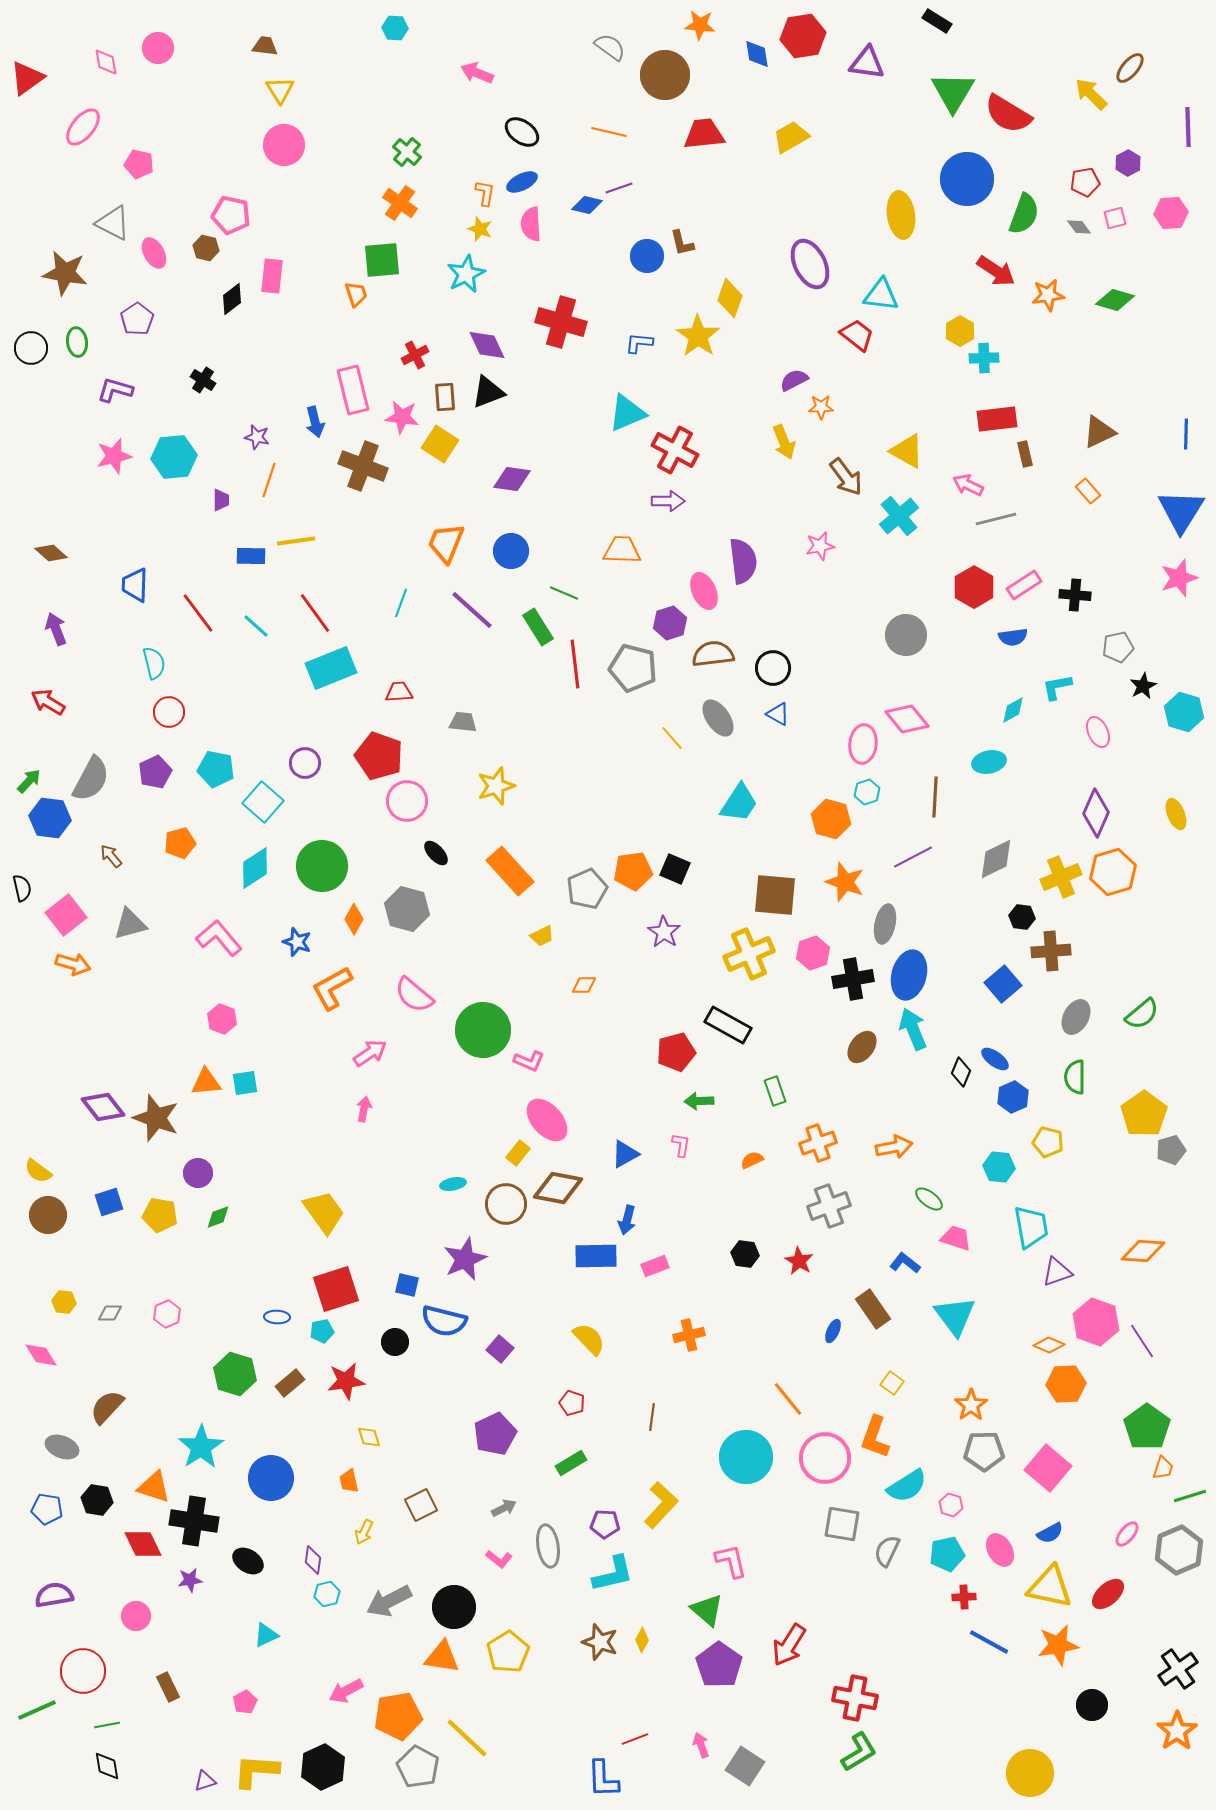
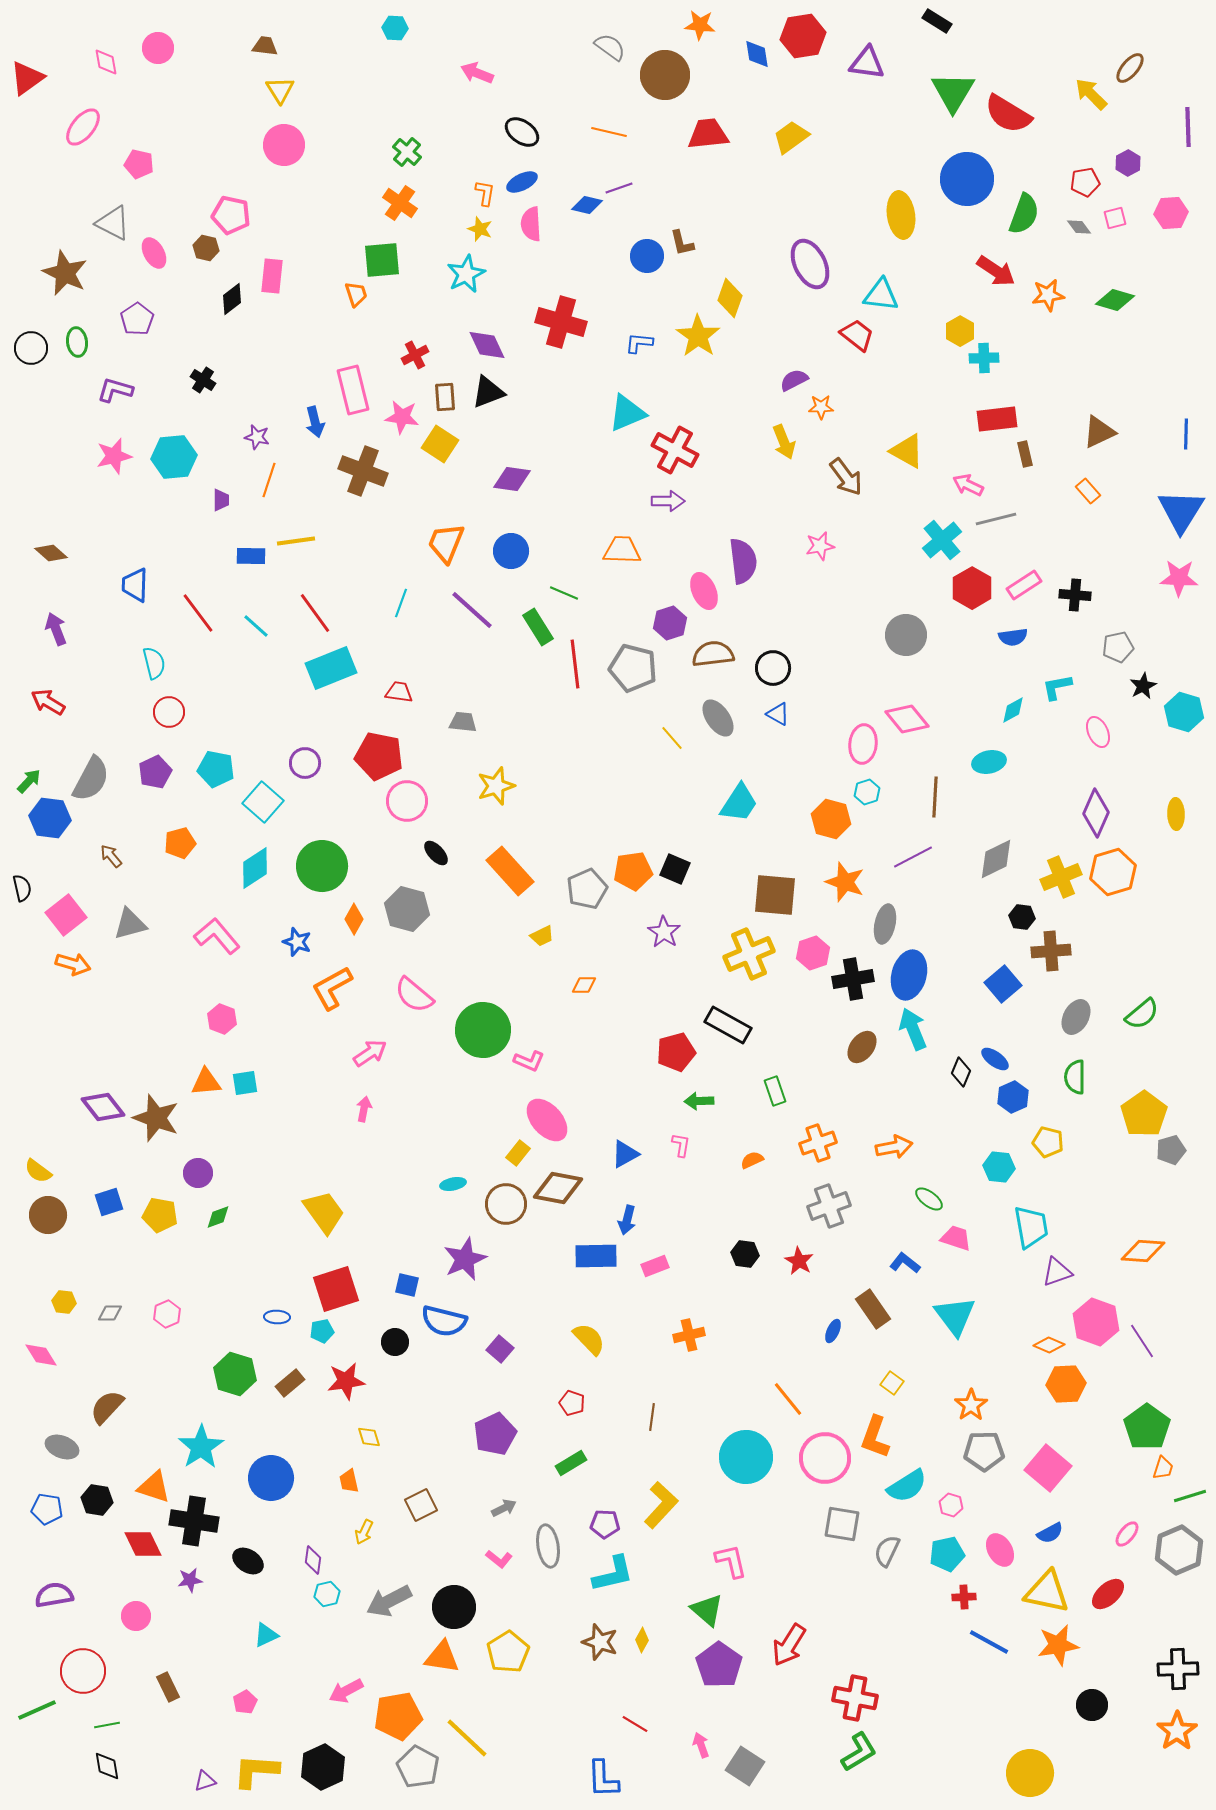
red trapezoid at (704, 134): moved 4 px right
yellow trapezoid at (791, 137): rotated 6 degrees counterclockwise
brown star at (65, 273): rotated 15 degrees clockwise
brown cross at (363, 466): moved 5 px down
cyan cross at (899, 516): moved 43 px right, 24 px down
pink star at (1179, 578): rotated 21 degrees clockwise
red hexagon at (974, 587): moved 2 px left, 1 px down
red trapezoid at (399, 692): rotated 12 degrees clockwise
red pentagon at (379, 756): rotated 9 degrees counterclockwise
yellow ellipse at (1176, 814): rotated 20 degrees clockwise
pink L-shape at (219, 938): moved 2 px left, 2 px up
yellow triangle at (1050, 1587): moved 3 px left, 5 px down
black cross at (1178, 1669): rotated 33 degrees clockwise
red line at (635, 1739): moved 15 px up; rotated 52 degrees clockwise
